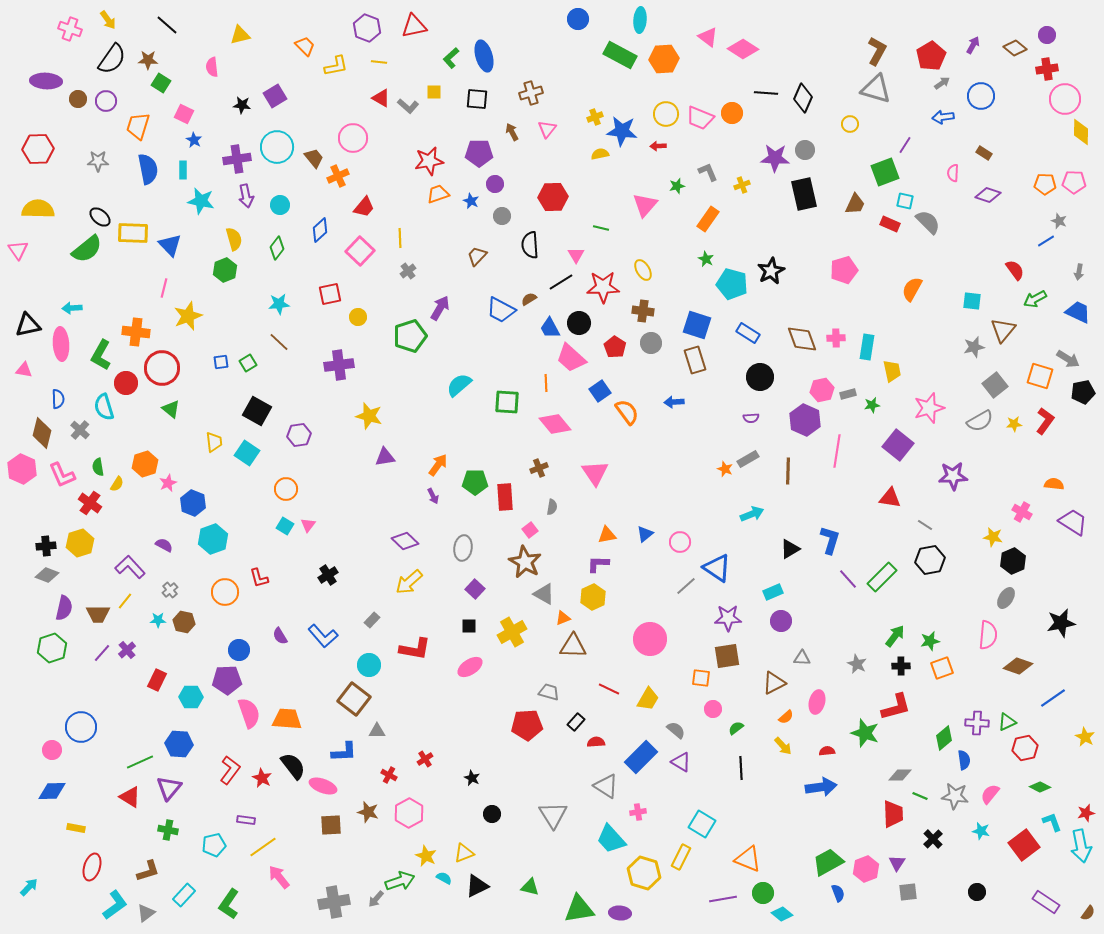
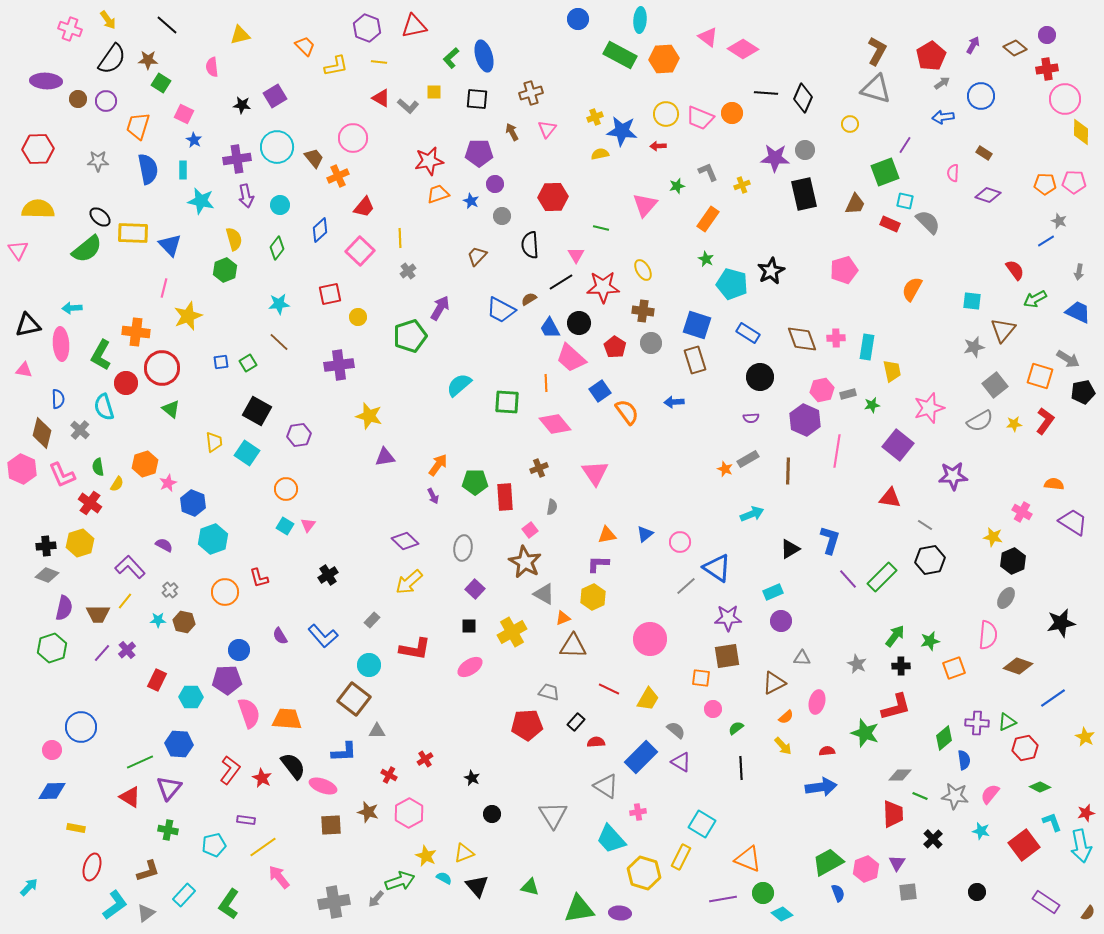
orange square at (942, 668): moved 12 px right
black triangle at (477, 886): rotated 45 degrees counterclockwise
